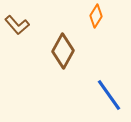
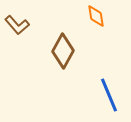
orange diamond: rotated 40 degrees counterclockwise
blue line: rotated 12 degrees clockwise
